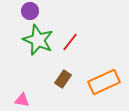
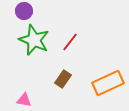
purple circle: moved 6 px left
green star: moved 4 px left
orange rectangle: moved 4 px right, 1 px down
pink triangle: moved 2 px right
